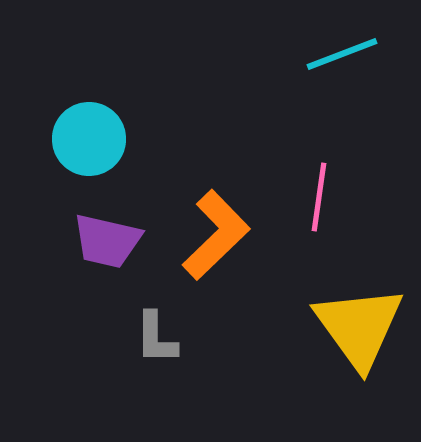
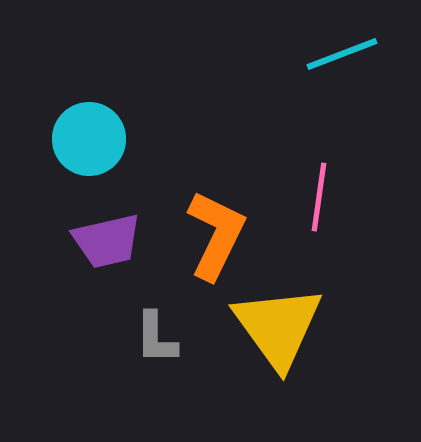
orange L-shape: rotated 20 degrees counterclockwise
purple trapezoid: rotated 26 degrees counterclockwise
yellow triangle: moved 81 px left
